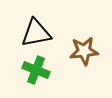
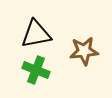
black triangle: moved 1 px down
